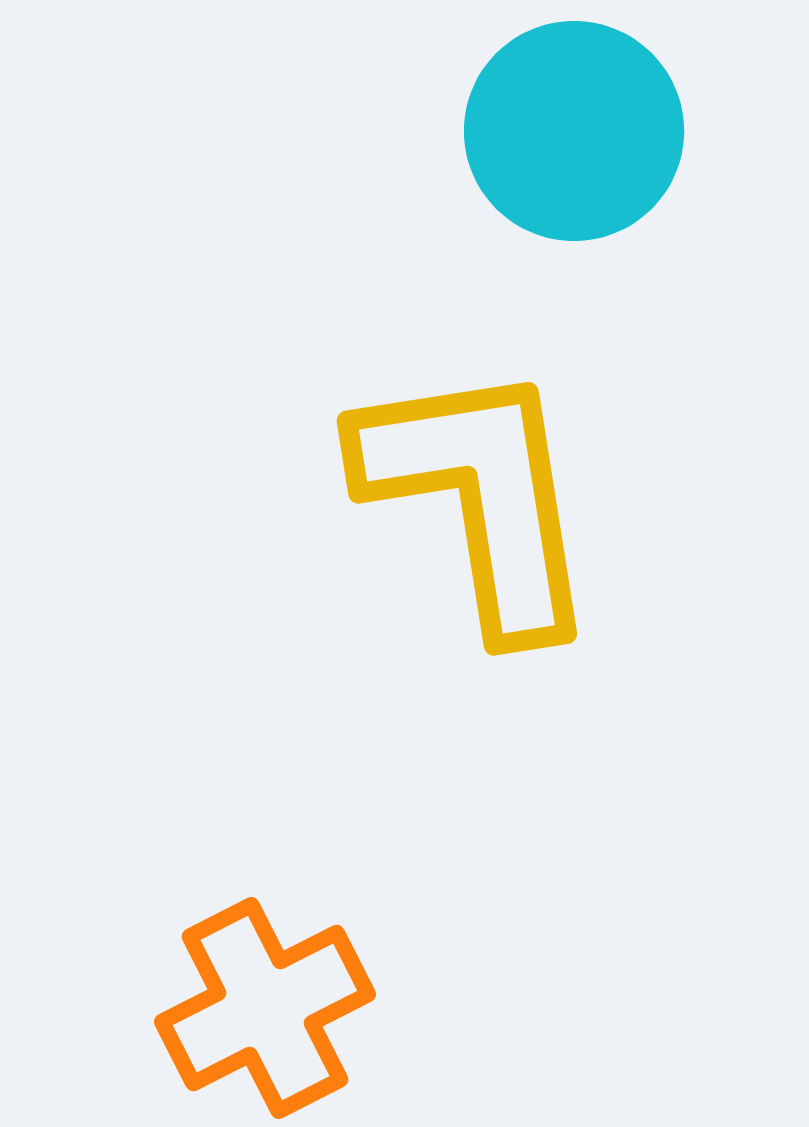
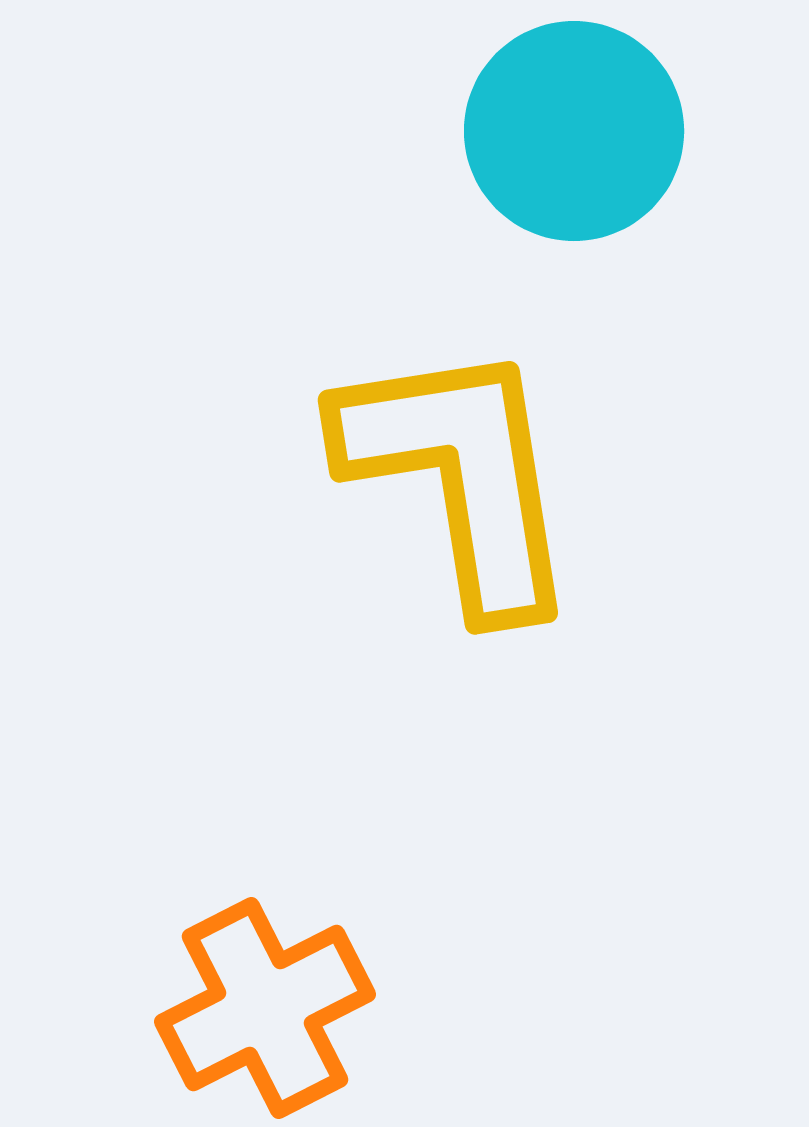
yellow L-shape: moved 19 px left, 21 px up
